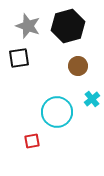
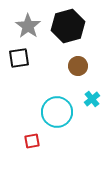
gray star: rotated 15 degrees clockwise
